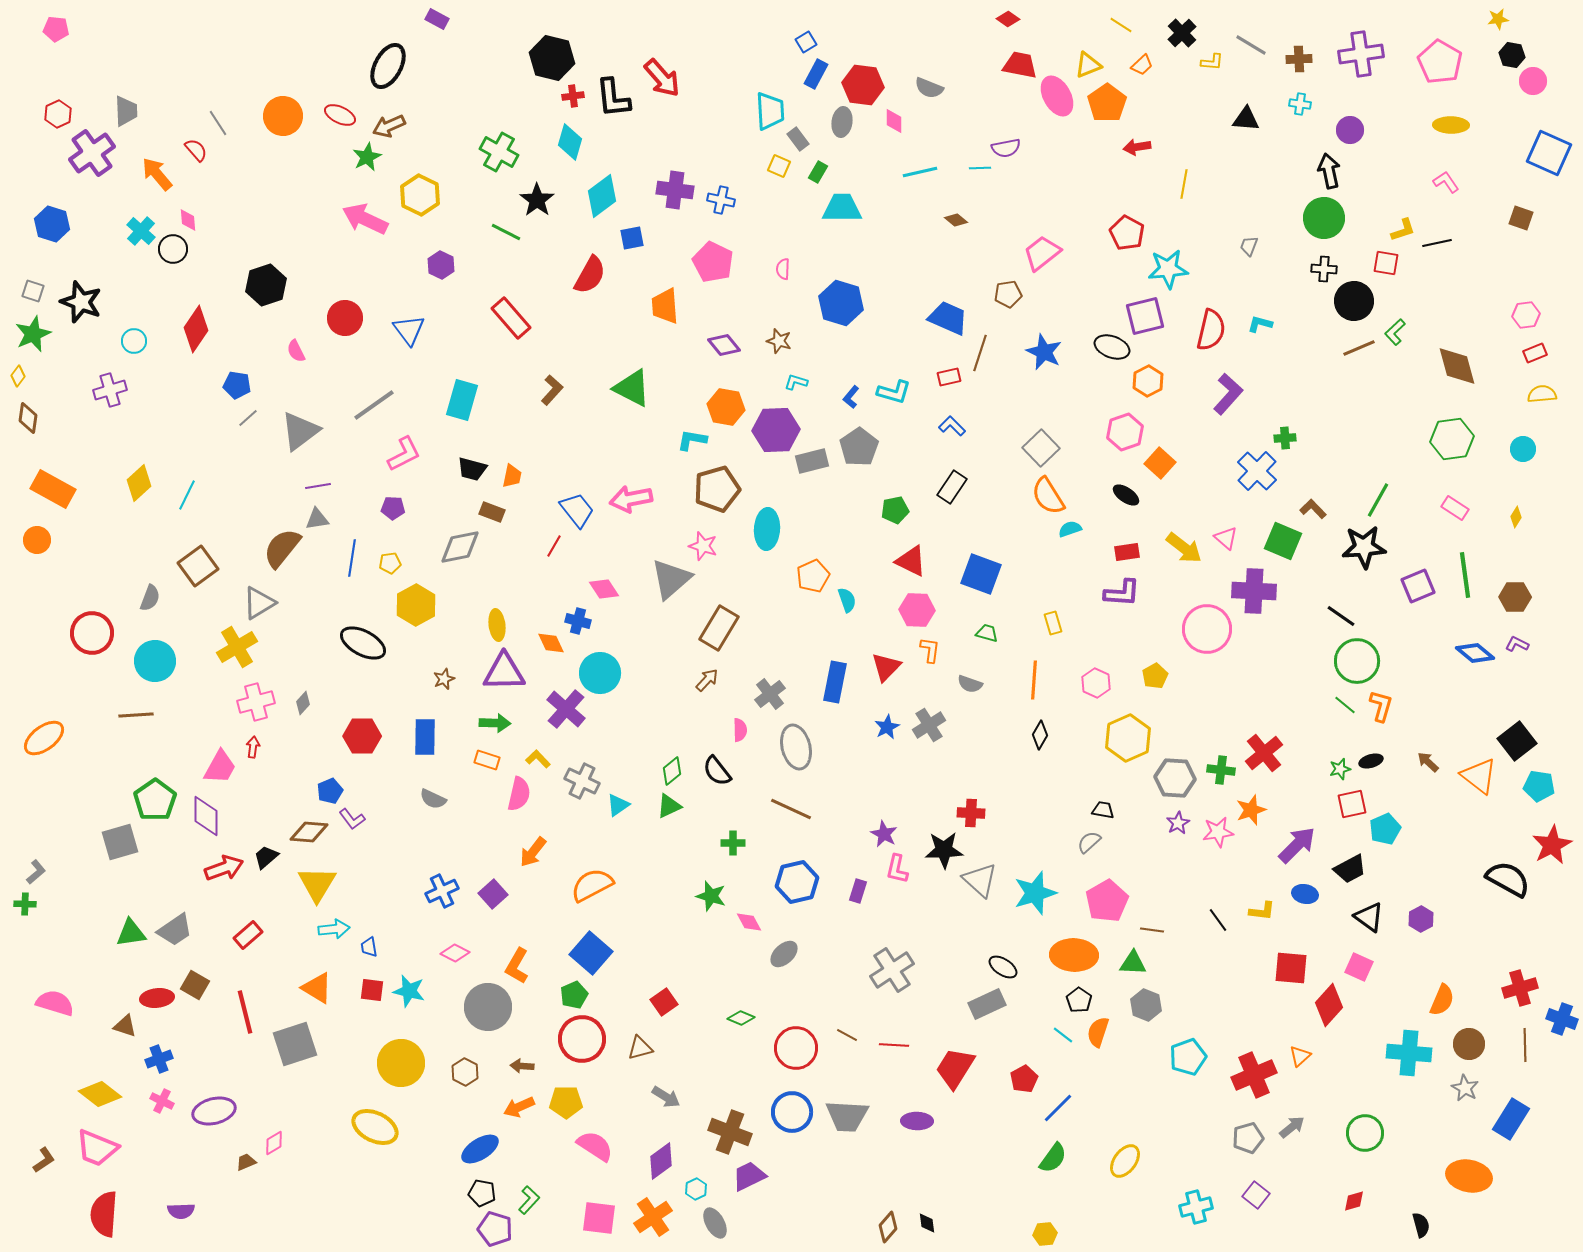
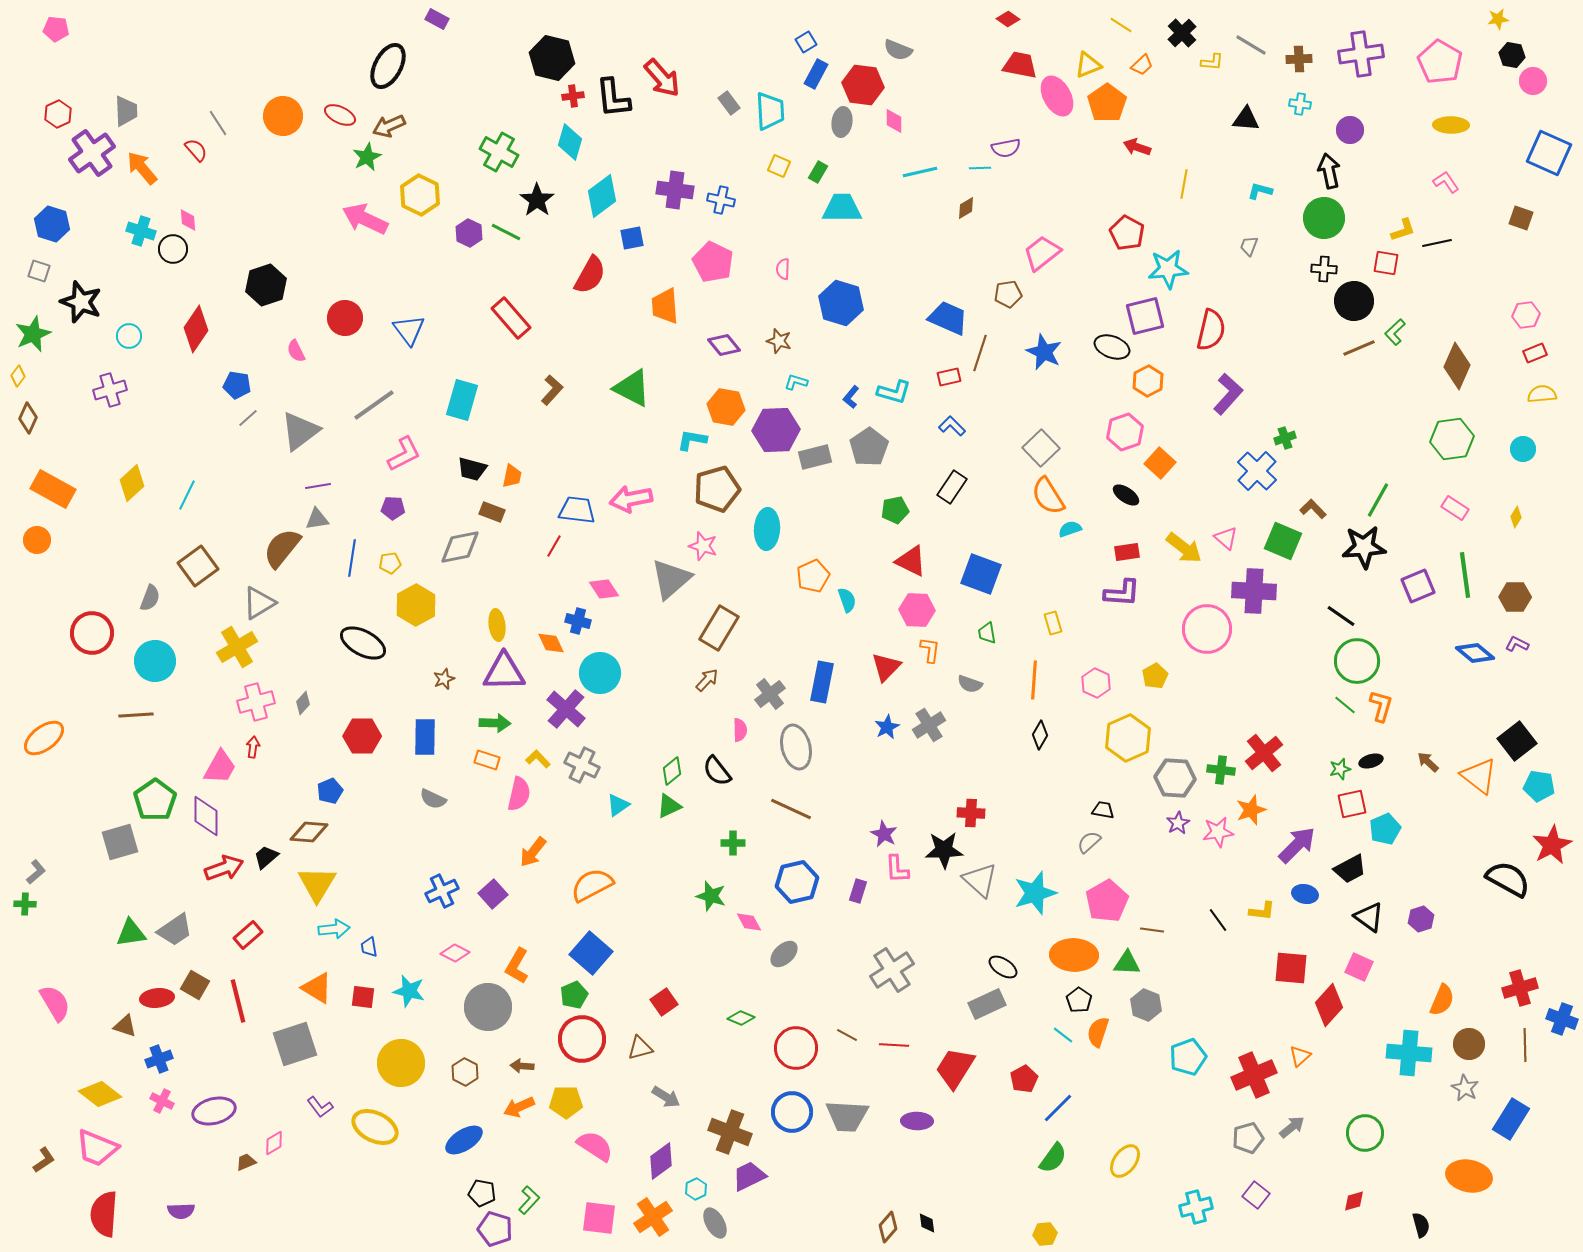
gray semicircle at (929, 88): moved 31 px left, 38 px up
gray rectangle at (798, 139): moved 69 px left, 36 px up
red arrow at (1137, 147): rotated 28 degrees clockwise
orange arrow at (157, 174): moved 15 px left, 6 px up
brown diamond at (956, 220): moved 10 px right, 12 px up; rotated 70 degrees counterclockwise
cyan cross at (141, 231): rotated 24 degrees counterclockwise
purple hexagon at (441, 265): moved 28 px right, 32 px up
gray square at (33, 291): moved 6 px right, 20 px up
cyan L-shape at (1260, 324): moved 133 px up
cyan circle at (134, 341): moved 5 px left, 5 px up
brown diamond at (1457, 366): rotated 39 degrees clockwise
brown diamond at (28, 418): rotated 16 degrees clockwise
green cross at (1285, 438): rotated 15 degrees counterclockwise
gray pentagon at (859, 447): moved 10 px right
gray rectangle at (812, 461): moved 3 px right, 4 px up
yellow diamond at (139, 483): moved 7 px left
blue trapezoid at (577, 510): rotated 45 degrees counterclockwise
green trapezoid at (987, 633): rotated 115 degrees counterclockwise
blue rectangle at (835, 682): moved 13 px left
gray cross at (582, 781): moved 16 px up
purple L-shape at (352, 819): moved 32 px left, 288 px down
pink L-shape at (897, 869): rotated 16 degrees counterclockwise
purple hexagon at (1421, 919): rotated 10 degrees clockwise
green triangle at (1133, 963): moved 6 px left
red square at (372, 990): moved 9 px left, 7 px down
pink semicircle at (55, 1003): rotated 42 degrees clockwise
red line at (245, 1012): moved 7 px left, 11 px up
blue ellipse at (480, 1149): moved 16 px left, 9 px up
